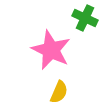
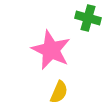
green cross: moved 3 px right; rotated 10 degrees counterclockwise
